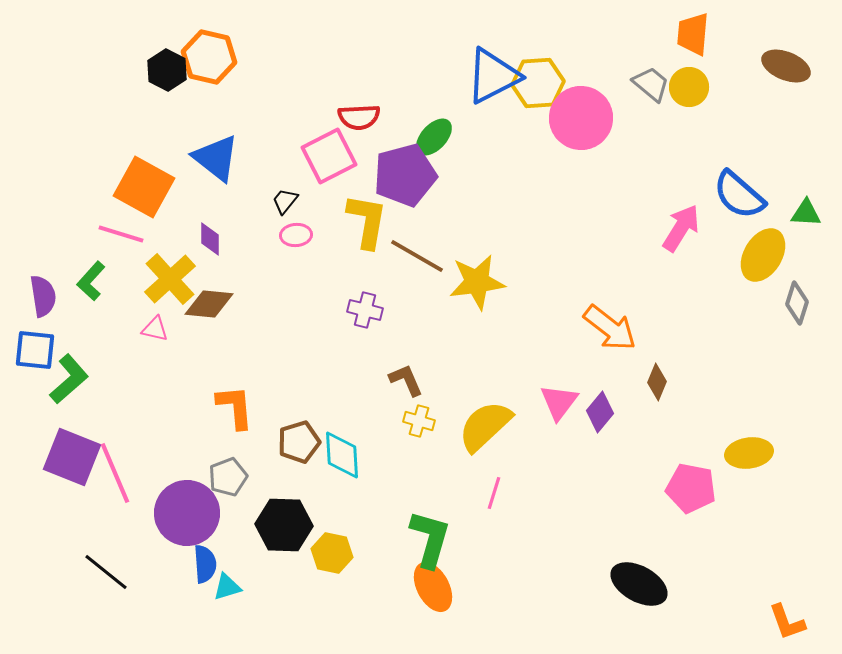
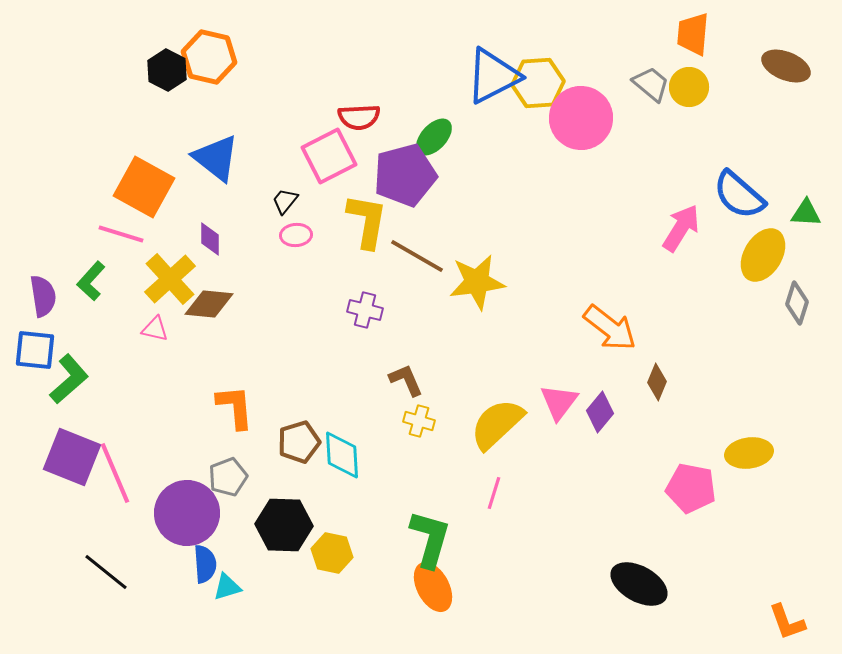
yellow semicircle at (485, 426): moved 12 px right, 2 px up
